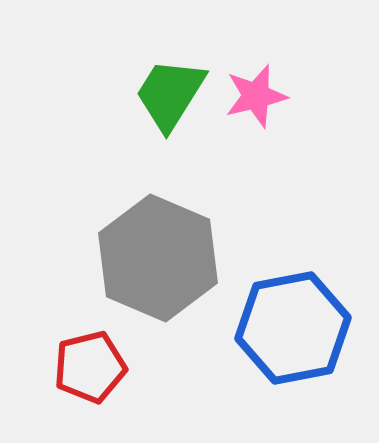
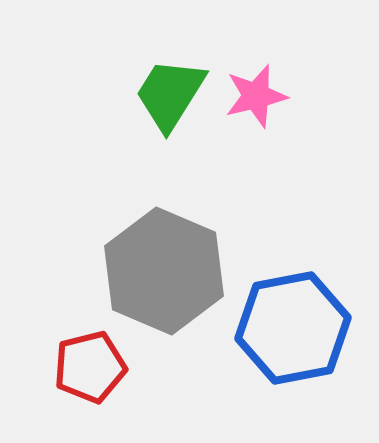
gray hexagon: moved 6 px right, 13 px down
